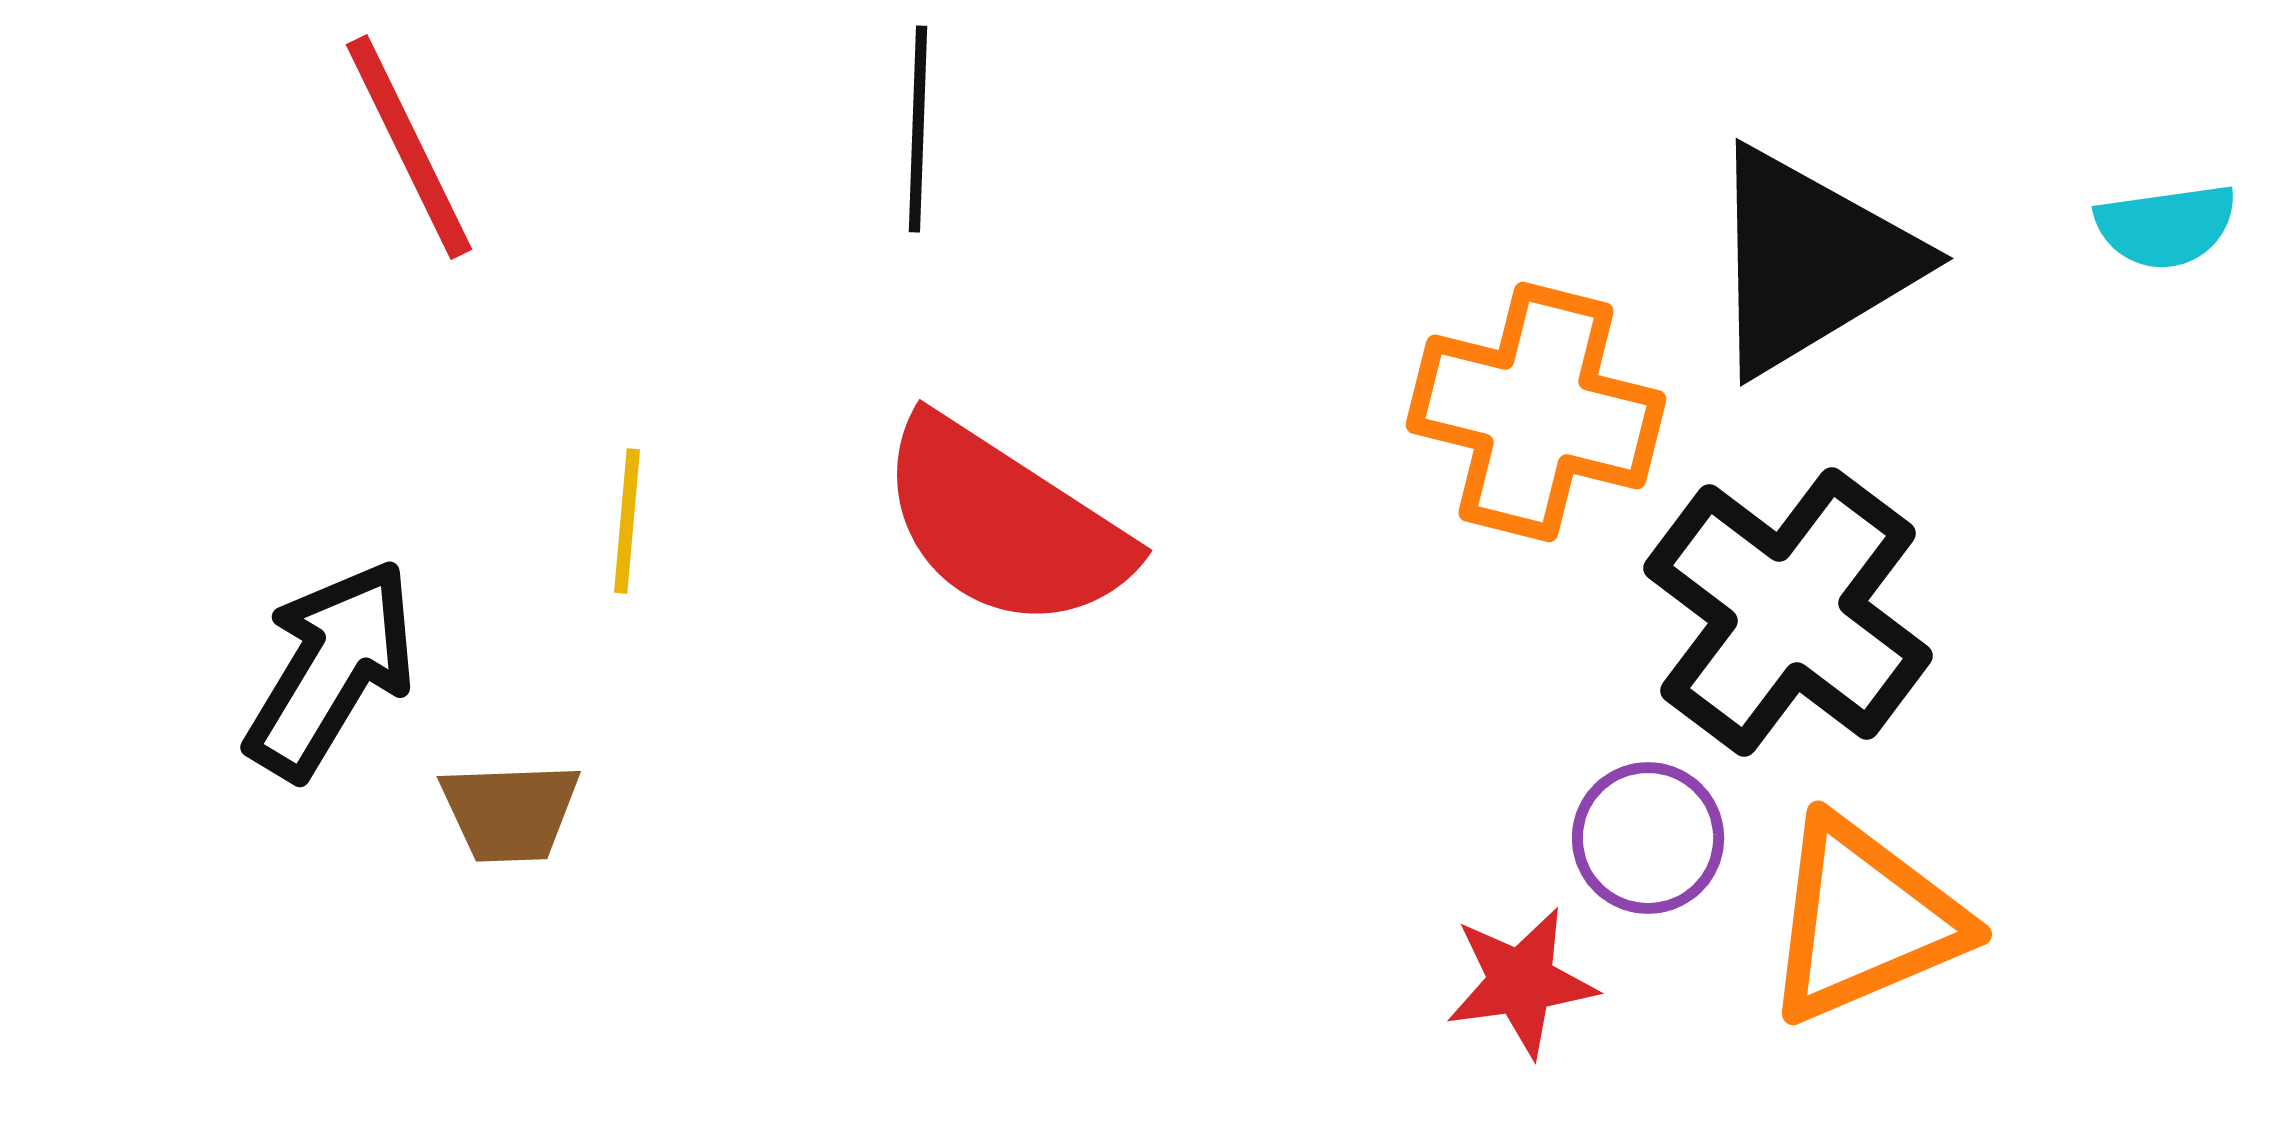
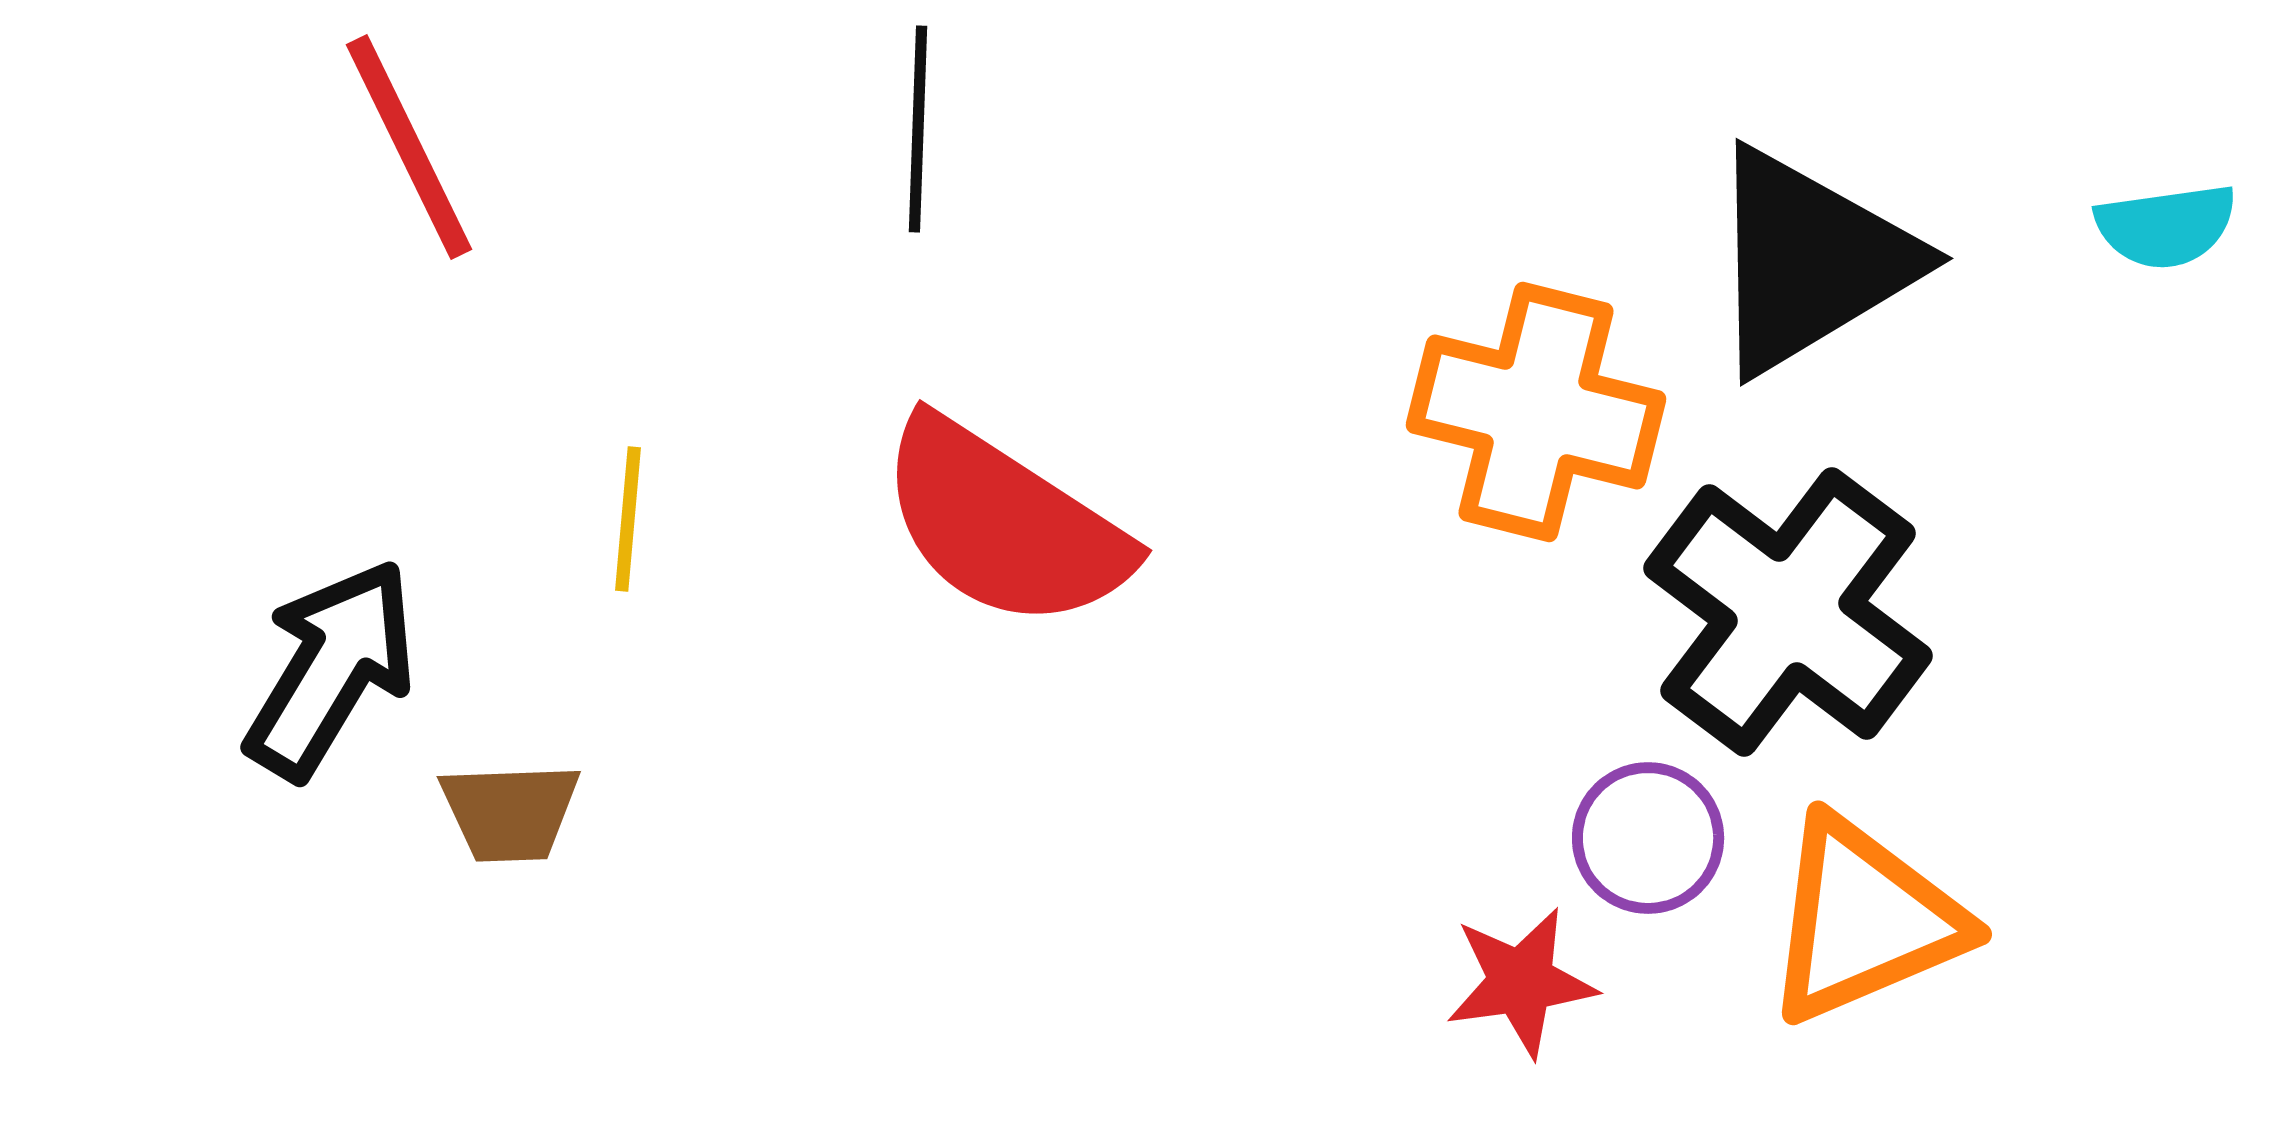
yellow line: moved 1 px right, 2 px up
